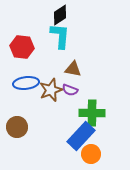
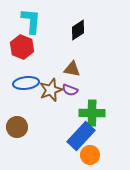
black diamond: moved 18 px right, 15 px down
cyan L-shape: moved 29 px left, 15 px up
red hexagon: rotated 15 degrees clockwise
brown triangle: moved 1 px left
orange circle: moved 1 px left, 1 px down
